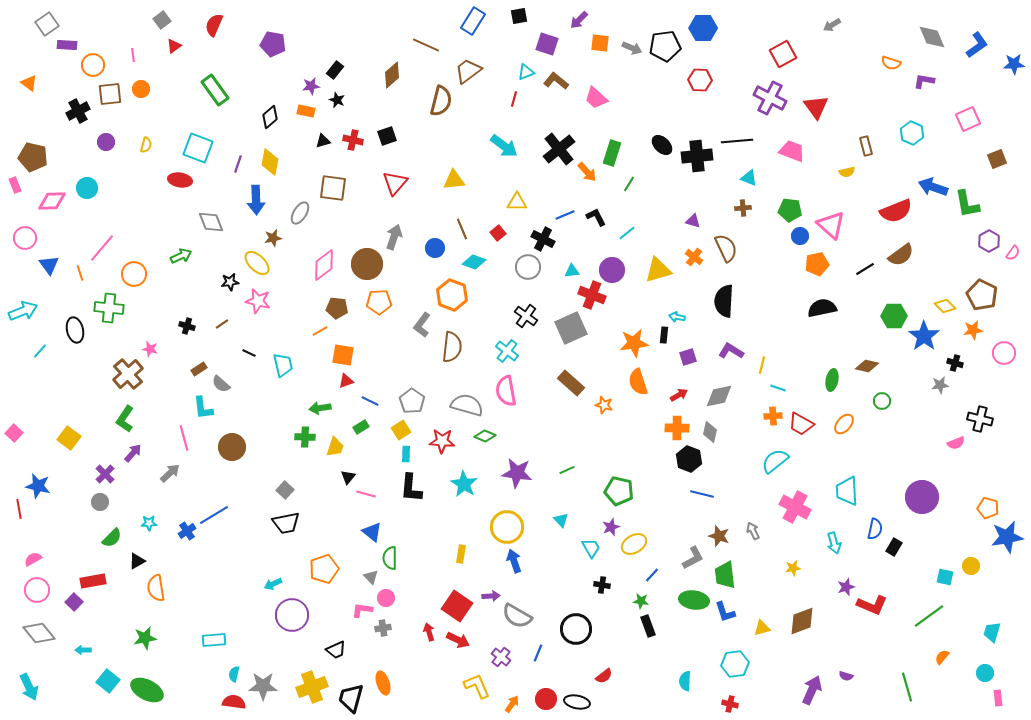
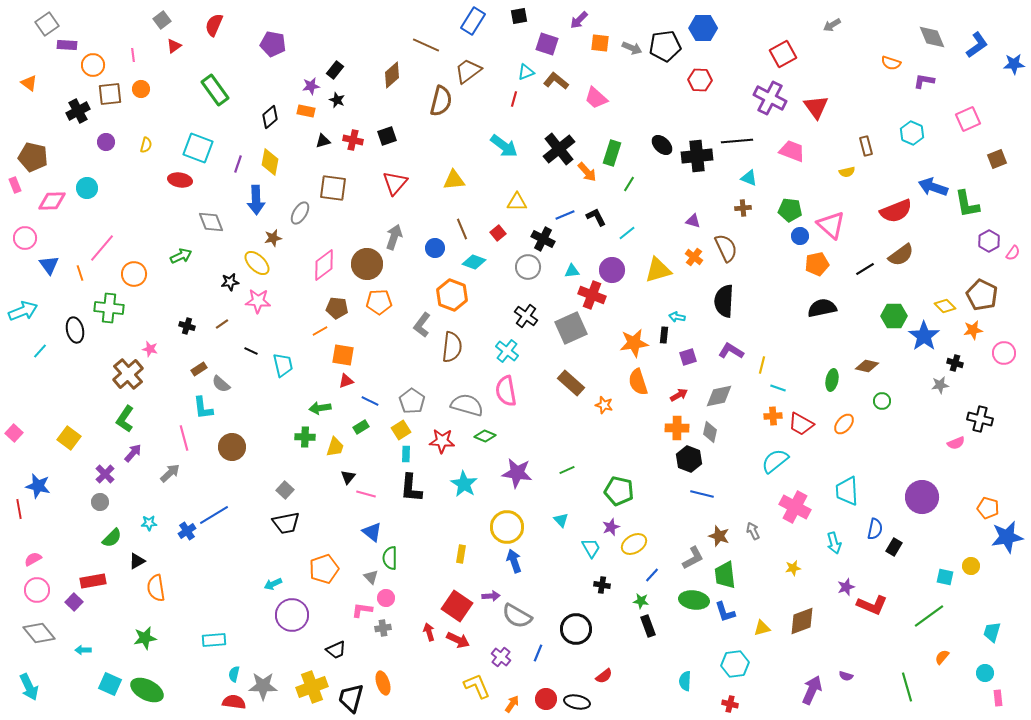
pink star at (258, 301): rotated 10 degrees counterclockwise
black line at (249, 353): moved 2 px right, 2 px up
cyan square at (108, 681): moved 2 px right, 3 px down; rotated 15 degrees counterclockwise
